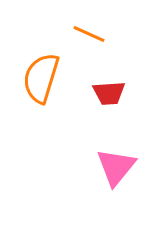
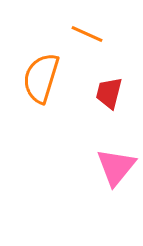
orange line: moved 2 px left
red trapezoid: rotated 108 degrees clockwise
